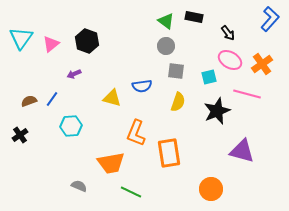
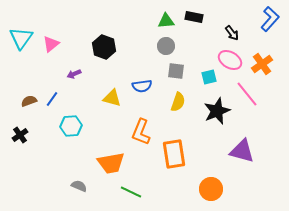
green triangle: rotated 42 degrees counterclockwise
black arrow: moved 4 px right
black hexagon: moved 17 px right, 6 px down
pink line: rotated 36 degrees clockwise
orange L-shape: moved 5 px right, 1 px up
orange rectangle: moved 5 px right, 1 px down
